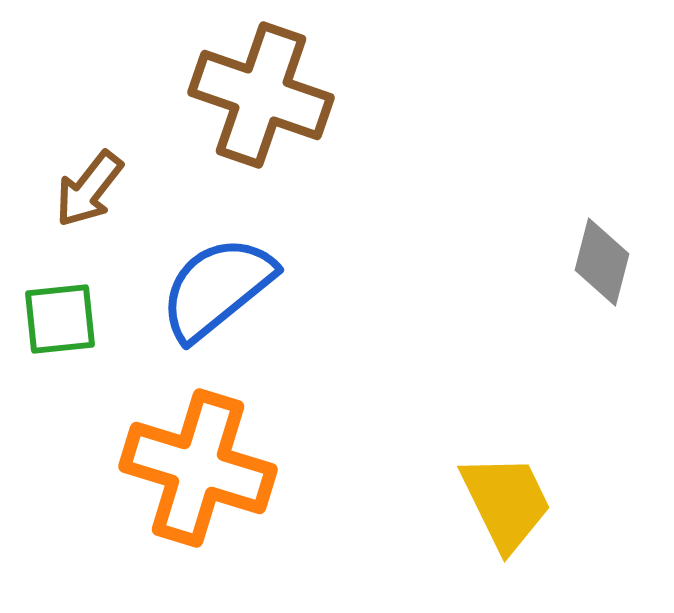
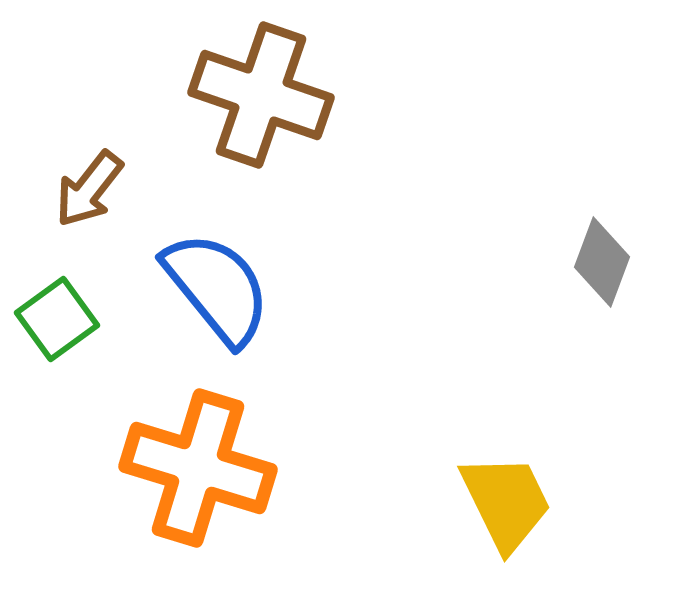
gray diamond: rotated 6 degrees clockwise
blue semicircle: rotated 90 degrees clockwise
green square: moved 3 px left; rotated 30 degrees counterclockwise
